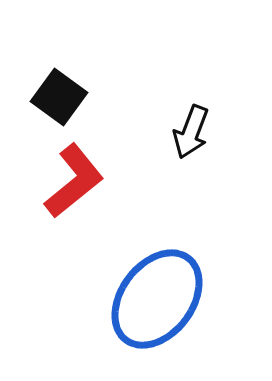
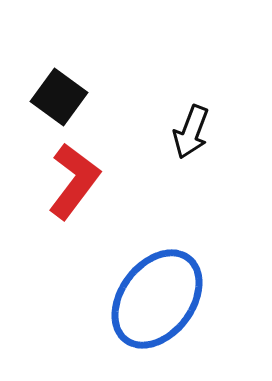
red L-shape: rotated 14 degrees counterclockwise
